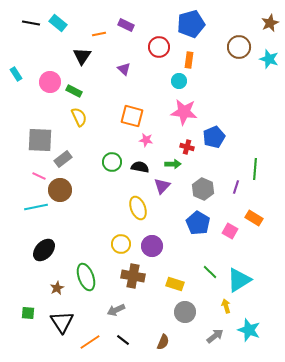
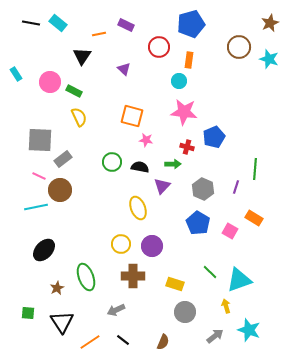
brown cross at (133, 276): rotated 10 degrees counterclockwise
cyan triangle at (239, 280): rotated 12 degrees clockwise
